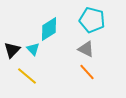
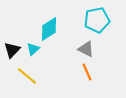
cyan pentagon: moved 5 px right; rotated 25 degrees counterclockwise
cyan triangle: rotated 32 degrees clockwise
orange line: rotated 18 degrees clockwise
